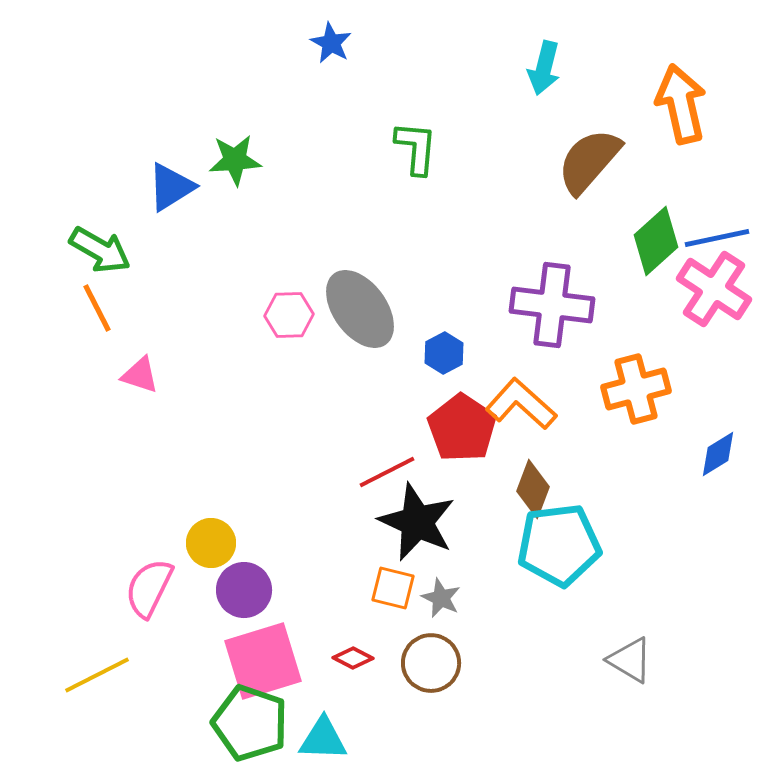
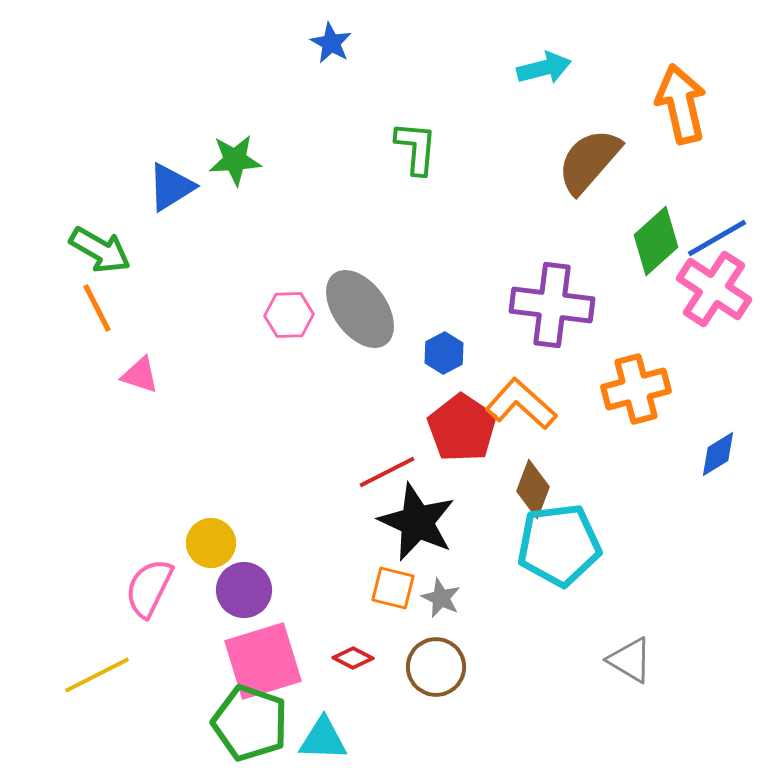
cyan arrow: rotated 118 degrees counterclockwise
blue line: rotated 18 degrees counterclockwise
brown circle: moved 5 px right, 4 px down
